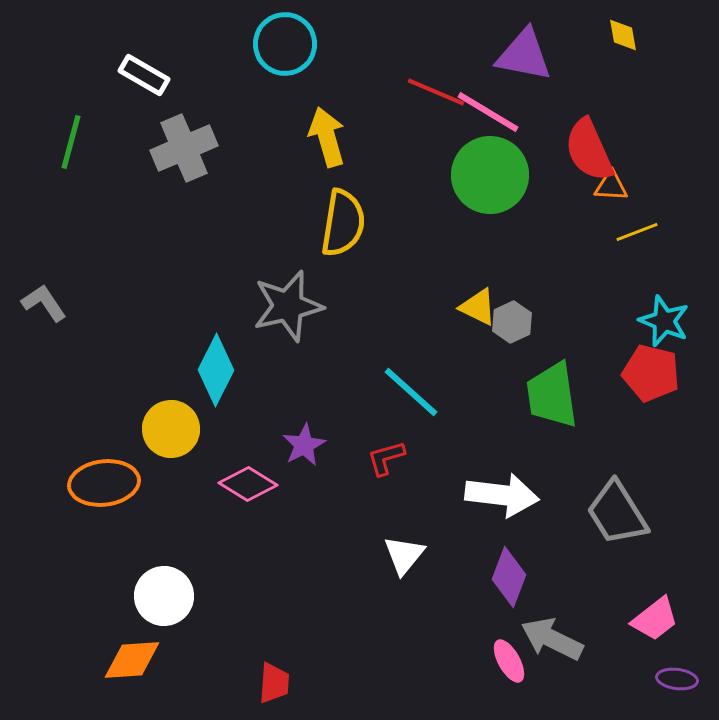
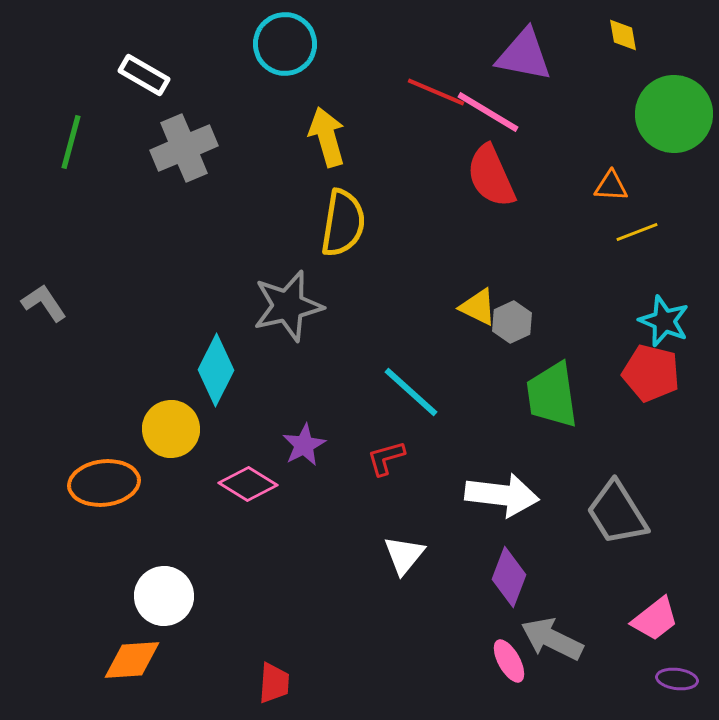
red semicircle: moved 98 px left, 26 px down
green circle: moved 184 px right, 61 px up
